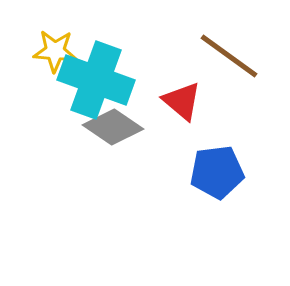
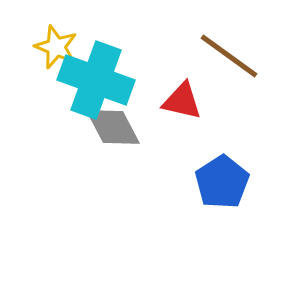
yellow star: moved 1 px right, 4 px up; rotated 18 degrees clockwise
red triangle: rotated 27 degrees counterclockwise
gray diamond: rotated 28 degrees clockwise
blue pentagon: moved 5 px right, 10 px down; rotated 26 degrees counterclockwise
